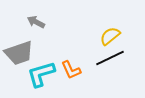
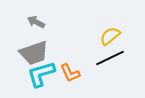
gray trapezoid: moved 15 px right
orange L-shape: moved 1 px left, 3 px down
